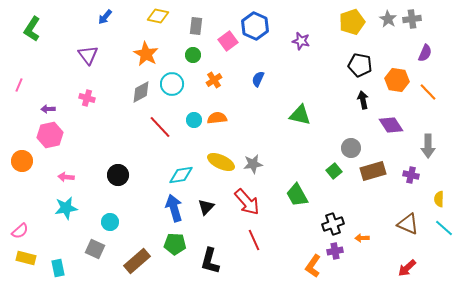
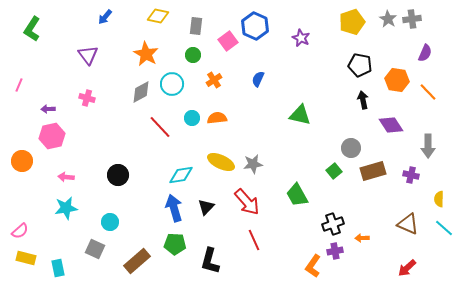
purple star at (301, 41): moved 3 px up; rotated 12 degrees clockwise
cyan circle at (194, 120): moved 2 px left, 2 px up
pink hexagon at (50, 135): moved 2 px right, 1 px down
